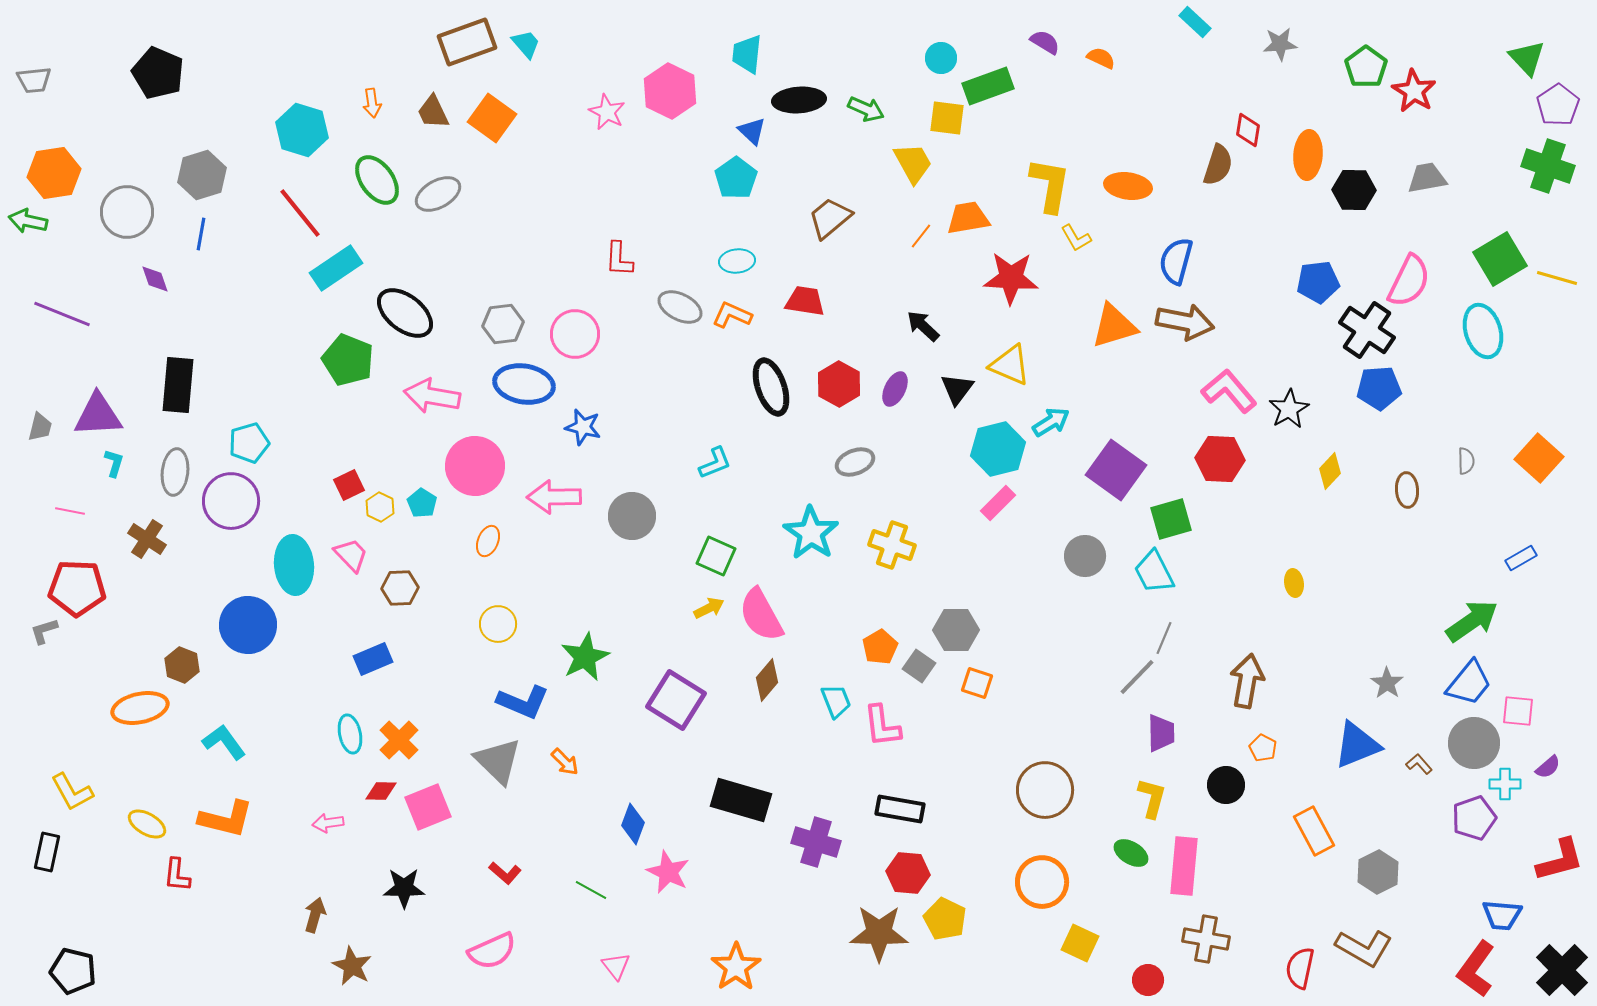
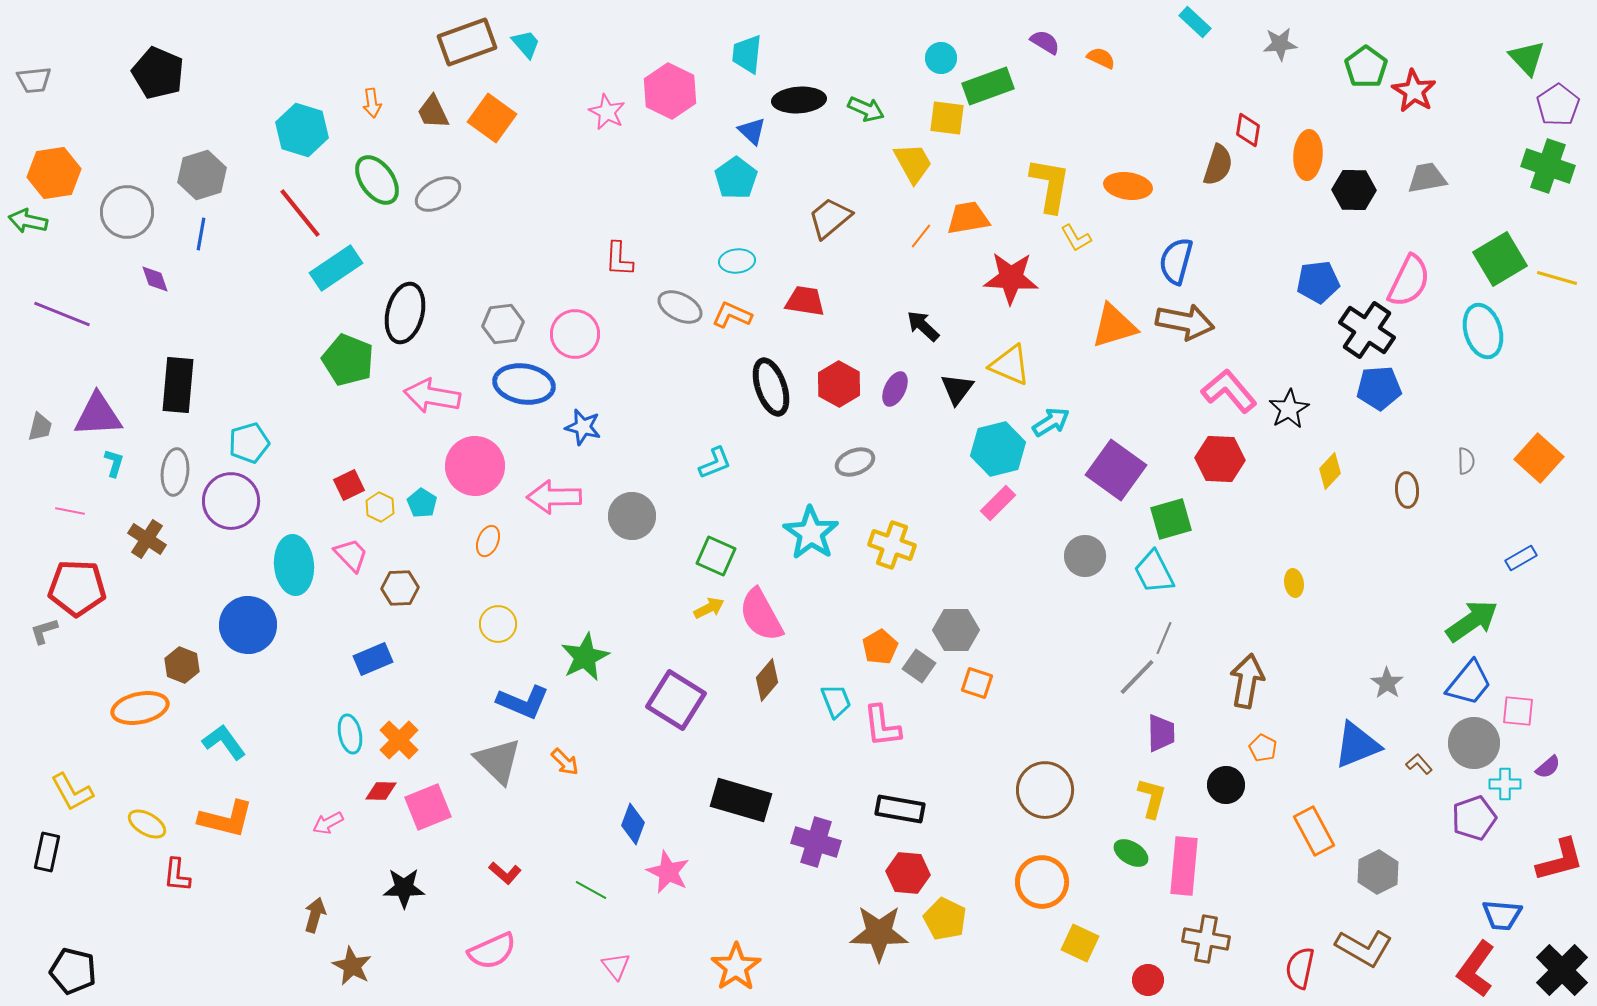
black ellipse at (405, 313): rotated 66 degrees clockwise
pink arrow at (328, 823): rotated 20 degrees counterclockwise
